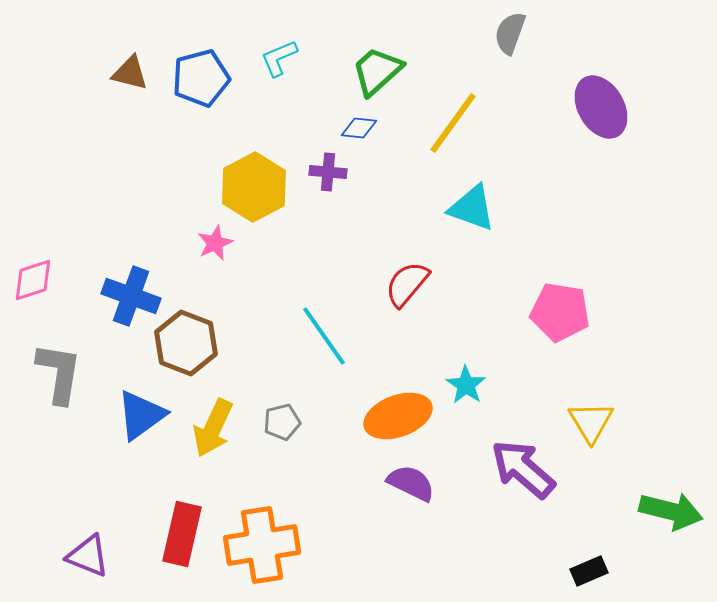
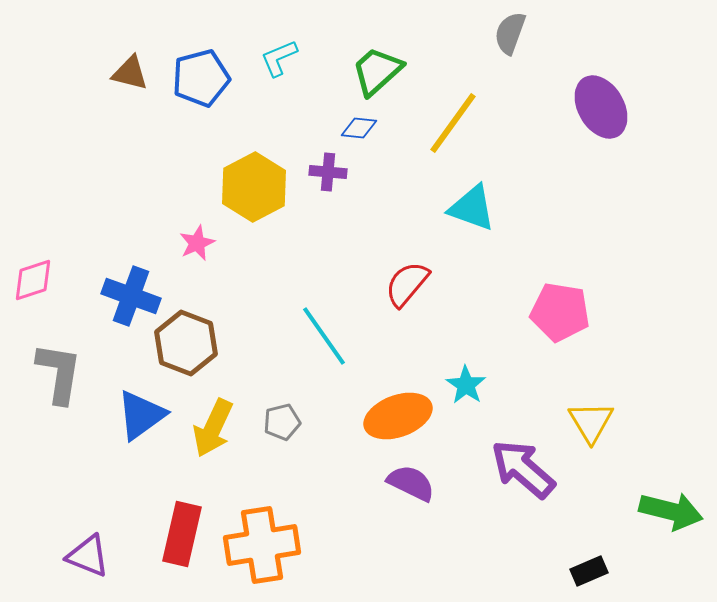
pink star: moved 18 px left
